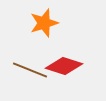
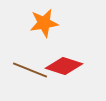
orange star: rotated 8 degrees clockwise
